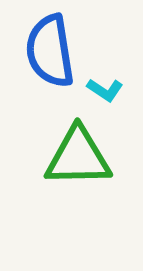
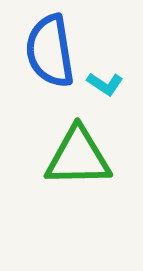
cyan L-shape: moved 6 px up
